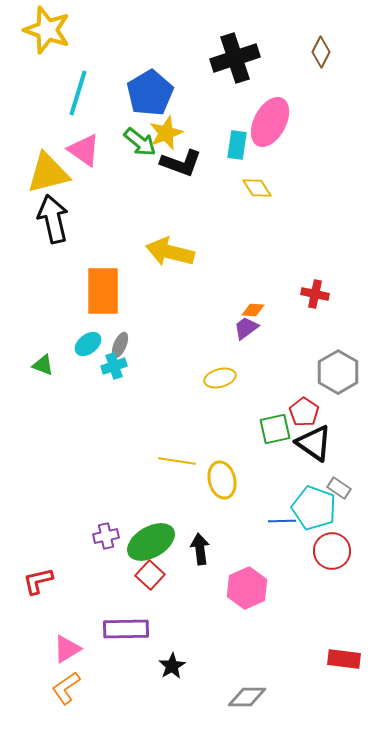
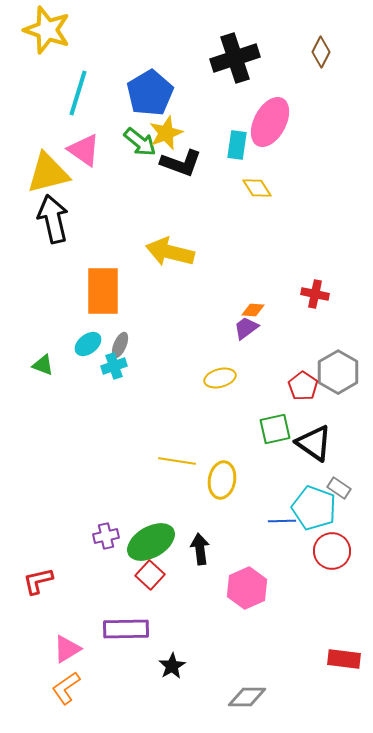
red pentagon at (304, 412): moved 1 px left, 26 px up
yellow ellipse at (222, 480): rotated 24 degrees clockwise
